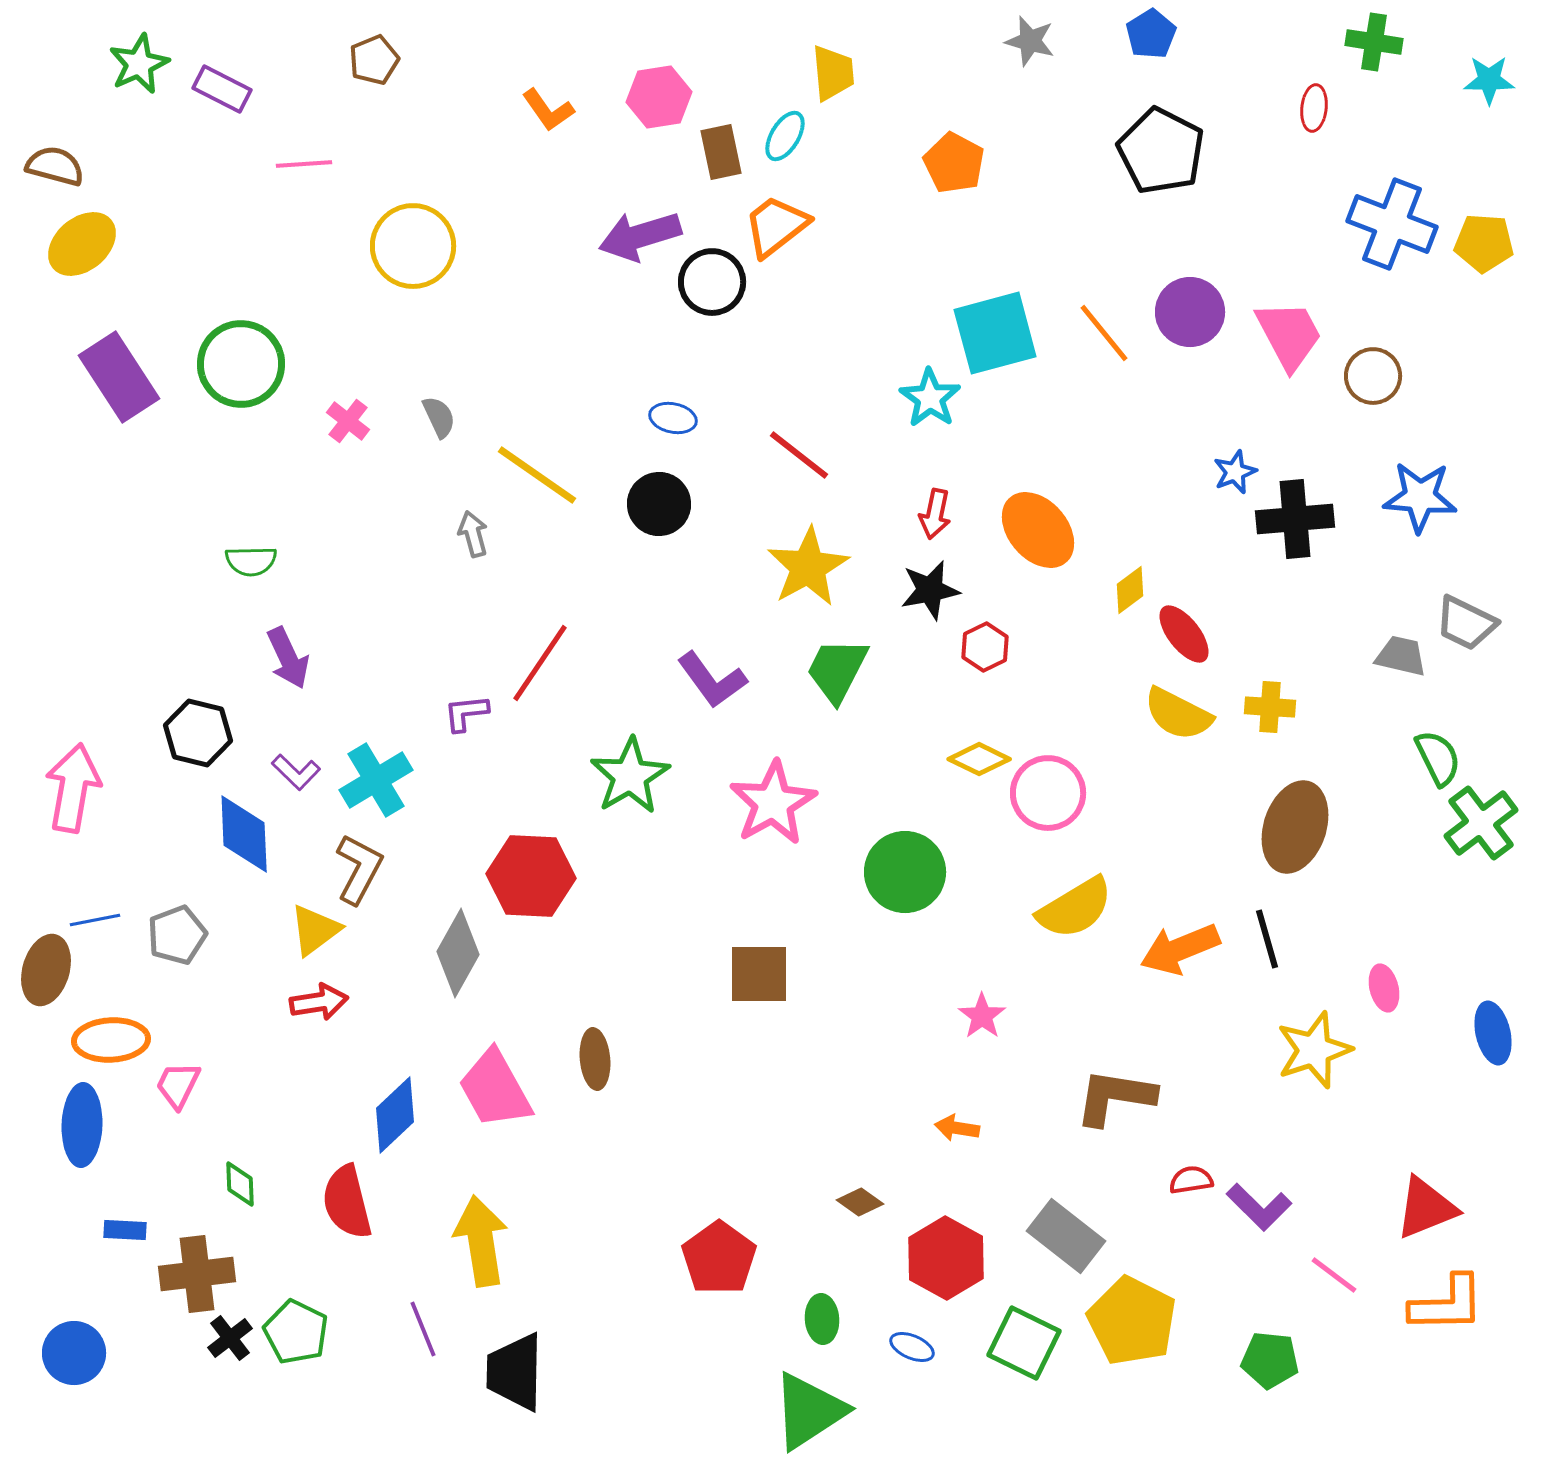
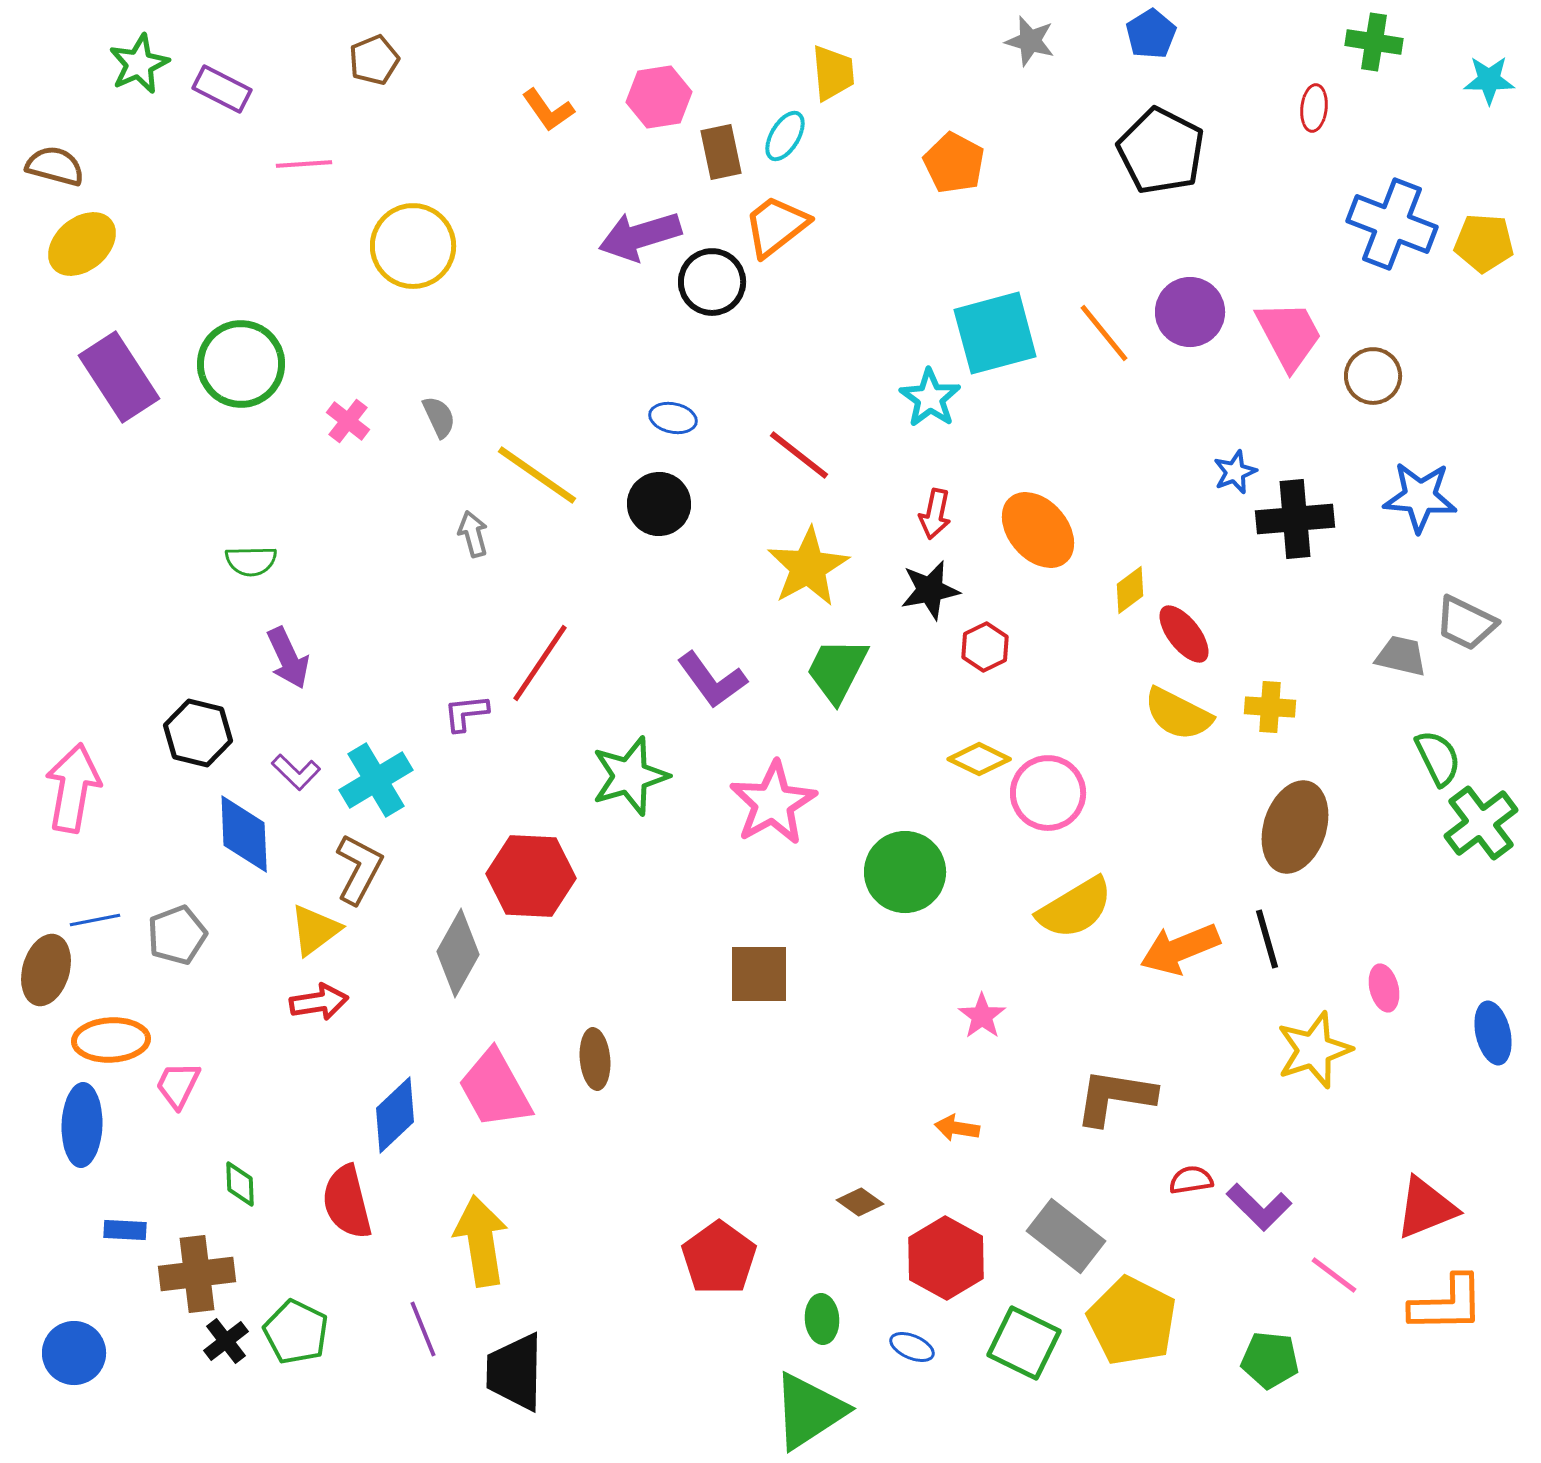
green star at (630, 776): rotated 14 degrees clockwise
black cross at (230, 1338): moved 4 px left, 3 px down
